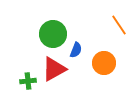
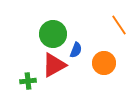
red triangle: moved 4 px up
